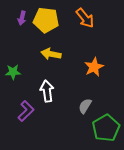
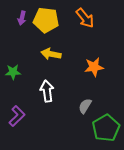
orange star: rotated 18 degrees clockwise
purple L-shape: moved 9 px left, 5 px down
